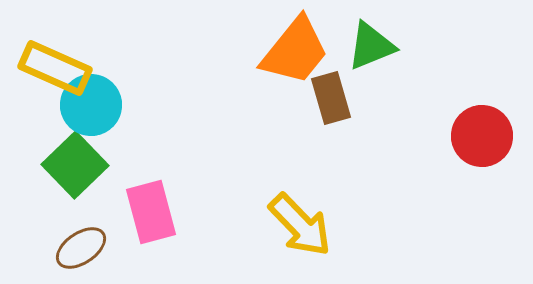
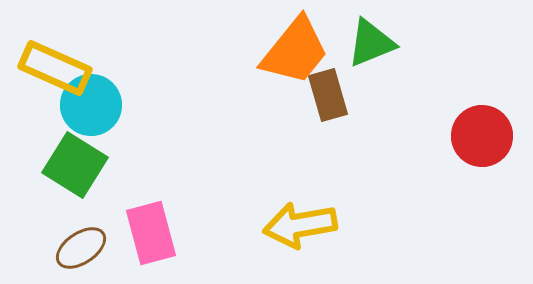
green triangle: moved 3 px up
brown rectangle: moved 3 px left, 3 px up
green square: rotated 14 degrees counterclockwise
pink rectangle: moved 21 px down
yellow arrow: rotated 124 degrees clockwise
